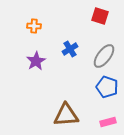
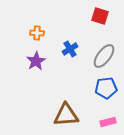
orange cross: moved 3 px right, 7 px down
blue pentagon: moved 1 px left, 1 px down; rotated 25 degrees counterclockwise
